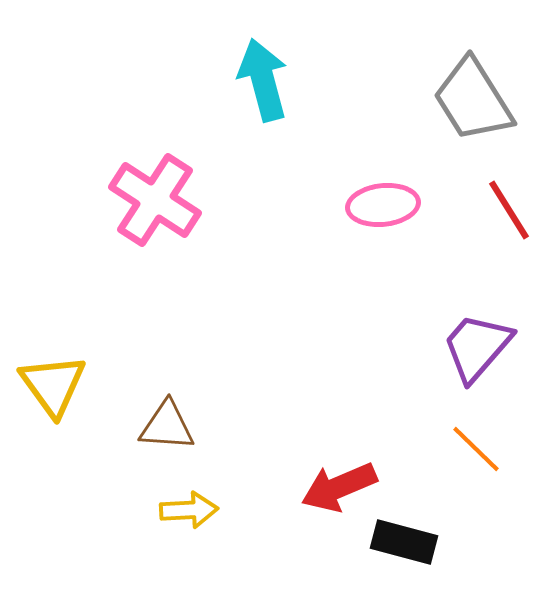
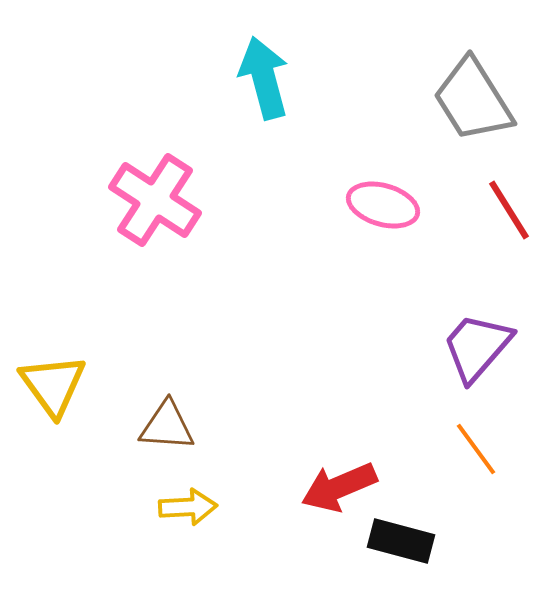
cyan arrow: moved 1 px right, 2 px up
pink ellipse: rotated 22 degrees clockwise
orange line: rotated 10 degrees clockwise
yellow arrow: moved 1 px left, 3 px up
black rectangle: moved 3 px left, 1 px up
